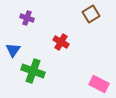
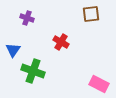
brown square: rotated 24 degrees clockwise
